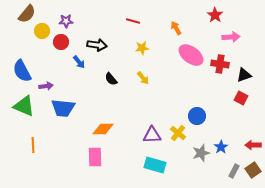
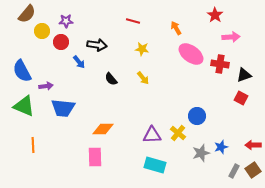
yellow star: moved 1 px down; rotated 16 degrees clockwise
pink ellipse: moved 1 px up
blue star: rotated 16 degrees clockwise
